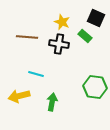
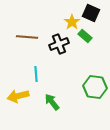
black square: moved 5 px left, 5 px up
yellow star: moved 10 px right; rotated 14 degrees clockwise
black cross: rotated 30 degrees counterclockwise
cyan line: rotated 70 degrees clockwise
yellow arrow: moved 1 px left
green arrow: rotated 48 degrees counterclockwise
